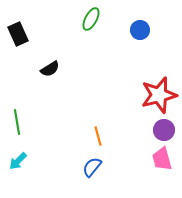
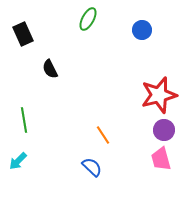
green ellipse: moved 3 px left
blue circle: moved 2 px right
black rectangle: moved 5 px right
black semicircle: rotated 96 degrees clockwise
green line: moved 7 px right, 2 px up
orange line: moved 5 px right, 1 px up; rotated 18 degrees counterclockwise
pink trapezoid: moved 1 px left
blue semicircle: rotated 95 degrees clockwise
